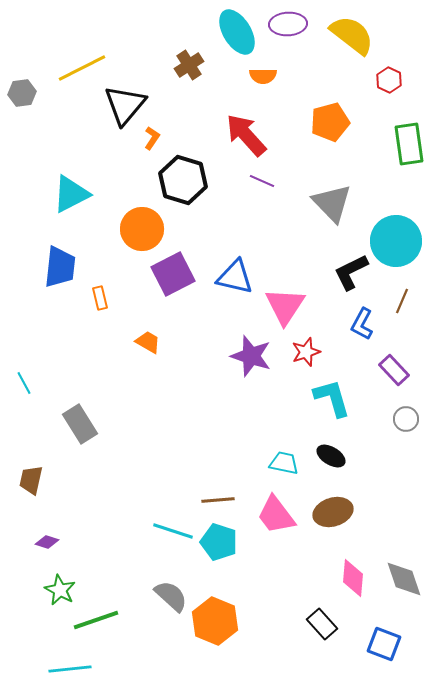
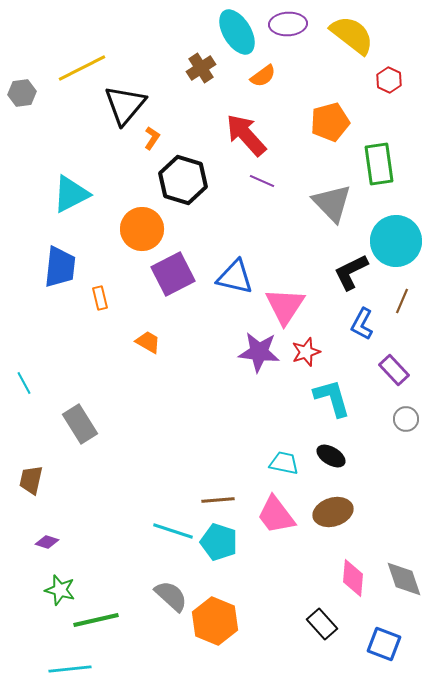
brown cross at (189, 65): moved 12 px right, 3 px down
orange semicircle at (263, 76): rotated 36 degrees counterclockwise
green rectangle at (409, 144): moved 30 px left, 20 px down
purple star at (251, 356): moved 8 px right, 4 px up; rotated 12 degrees counterclockwise
green star at (60, 590): rotated 12 degrees counterclockwise
green line at (96, 620): rotated 6 degrees clockwise
